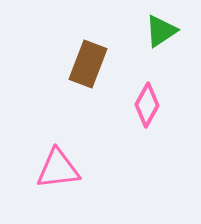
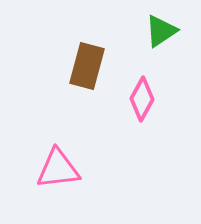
brown rectangle: moved 1 px left, 2 px down; rotated 6 degrees counterclockwise
pink diamond: moved 5 px left, 6 px up
